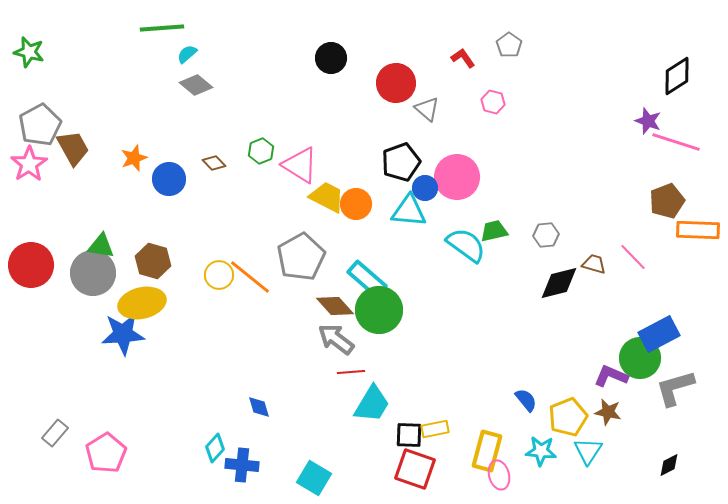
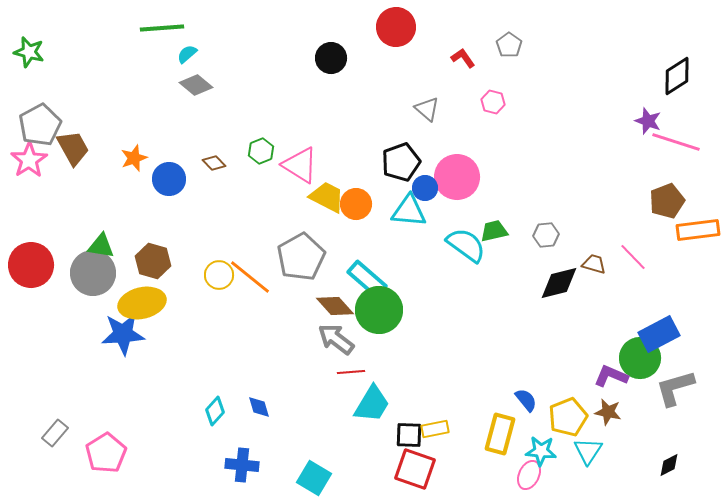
red circle at (396, 83): moved 56 px up
pink star at (29, 164): moved 4 px up
orange rectangle at (698, 230): rotated 9 degrees counterclockwise
cyan diamond at (215, 448): moved 37 px up
yellow rectangle at (487, 451): moved 13 px right, 17 px up
pink ellipse at (499, 475): moved 30 px right; rotated 40 degrees clockwise
